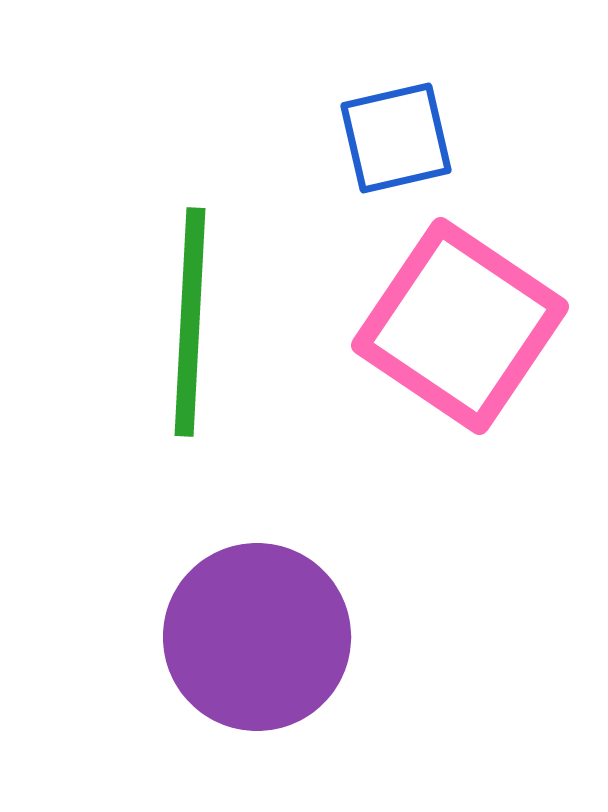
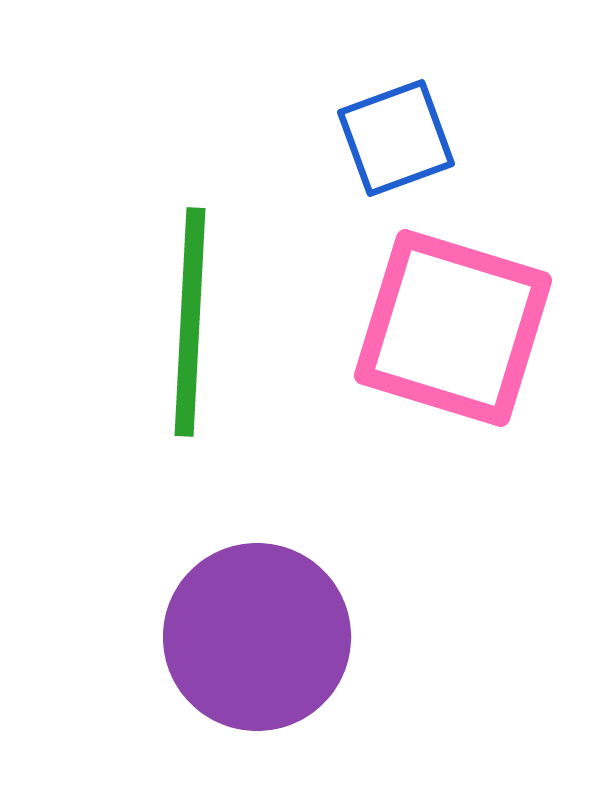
blue square: rotated 7 degrees counterclockwise
pink square: moved 7 px left, 2 px down; rotated 17 degrees counterclockwise
